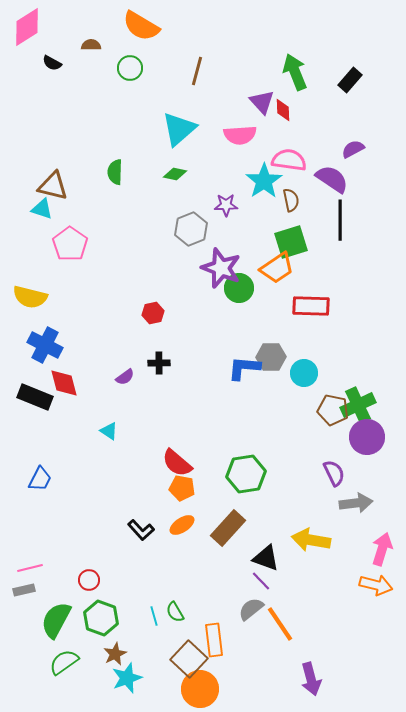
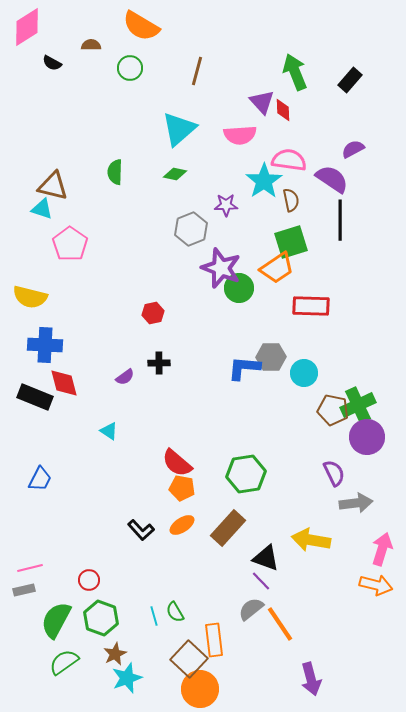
blue cross at (45, 345): rotated 24 degrees counterclockwise
